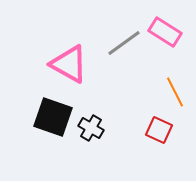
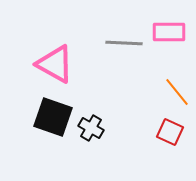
pink rectangle: moved 4 px right; rotated 32 degrees counterclockwise
gray line: rotated 39 degrees clockwise
pink triangle: moved 14 px left
orange line: moved 2 px right; rotated 12 degrees counterclockwise
red square: moved 11 px right, 2 px down
